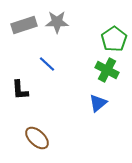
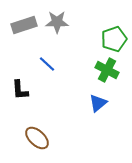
green pentagon: rotated 15 degrees clockwise
